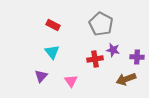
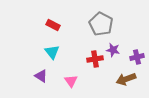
purple cross: rotated 16 degrees counterclockwise
purple triangle: rotated 40 degrees counterclockwise
